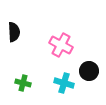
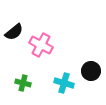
black semicircle: rotated 54 degrees clockwise
pink cross: moved 20 px left
black circle: moved 2 px right
